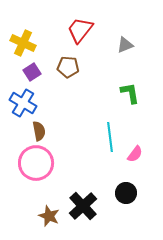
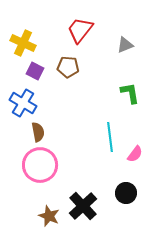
purple square: moved 3 px right, 1 px up; rotated 30 degrees counterclockwise
brown semicircle: moved 1 px left, 1 px down
pink circle: moved 4 px right, 2 px down
